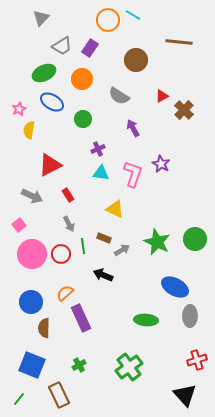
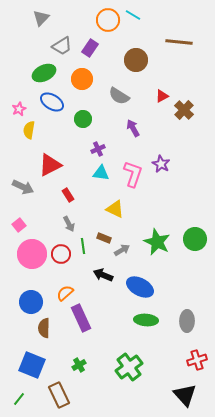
gray arrow at (32, 196): moved 9 px left, 9 px up
blue ellipse at (175, 287): moved 35 px left
gray ellipse at (190, 316): moved 3 px left, 5 px down
